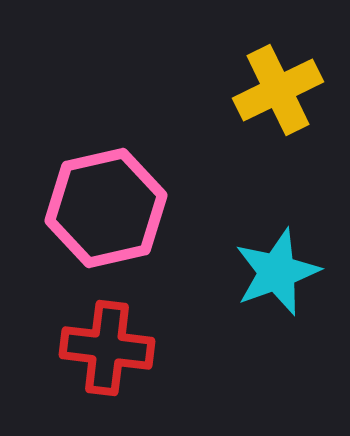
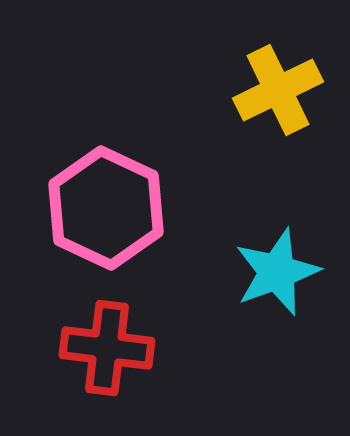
pink hexagon: rotated 22 degrees counterclockwise
